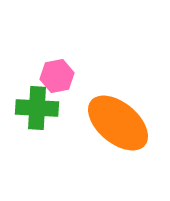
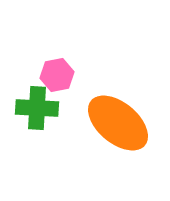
pink hexagon: moved 1 px up
